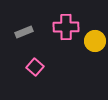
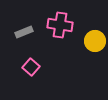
pink cross: moved 6 px left, 2 px up; rotated 10 degrees clockwise
pink square: moved 4 px left
